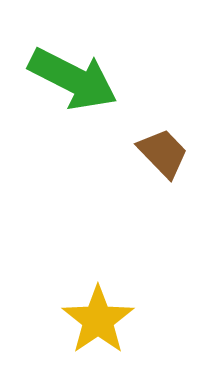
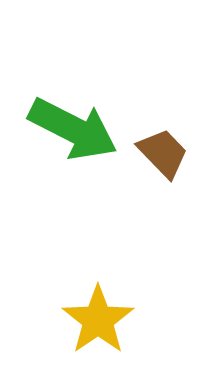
green arrow: moved 50 px down
